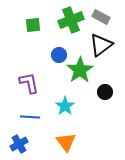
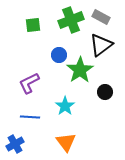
purple L-shape: rotated 105 degrees counterclockwise
blue cross: moved 4 px left
